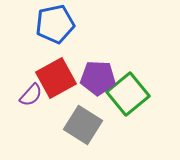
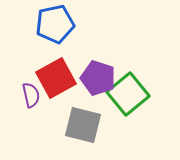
purple pentagon: rotated 16 degrees clockwise
purple semicircle: rotated 55 degrees counterclockwise
gray square: rotated 18 degrees counterclockwise
